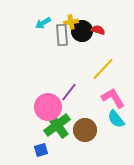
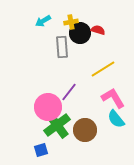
cyan arrow: moved 2 px up
black circle: moved 2 px left, 2 px down
gray rectangle: moved 12 px down
yellow line: rotated 15 degrees clockwise
